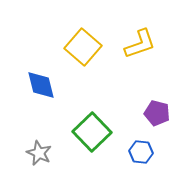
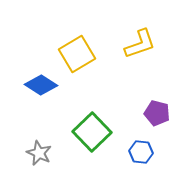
yellow square: moved 6 px left, 7 px down; rotated 18 degrees clockwise
blue diamond: rotated 44 degrees counterclockwise
